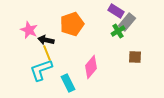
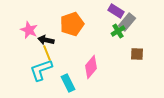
brown square: moved 2 px right, 3 px up
